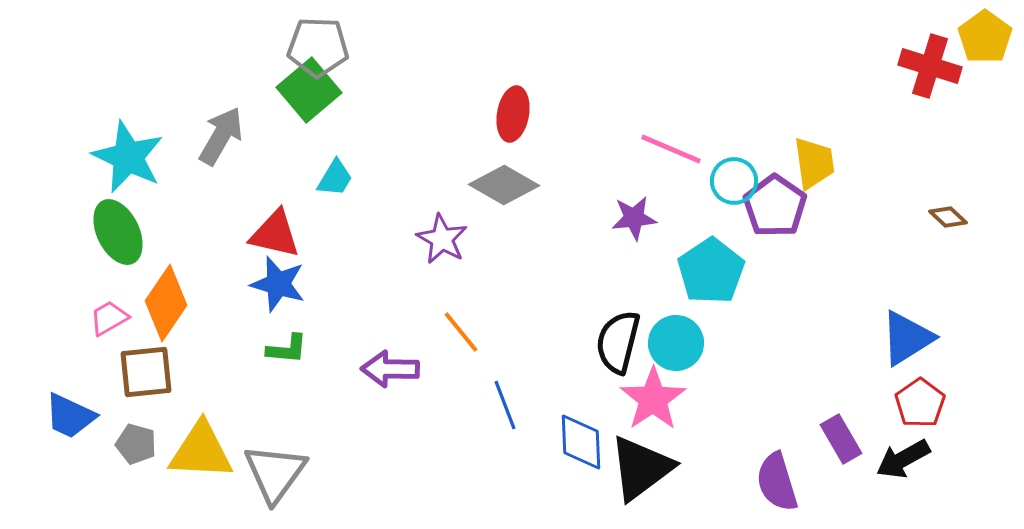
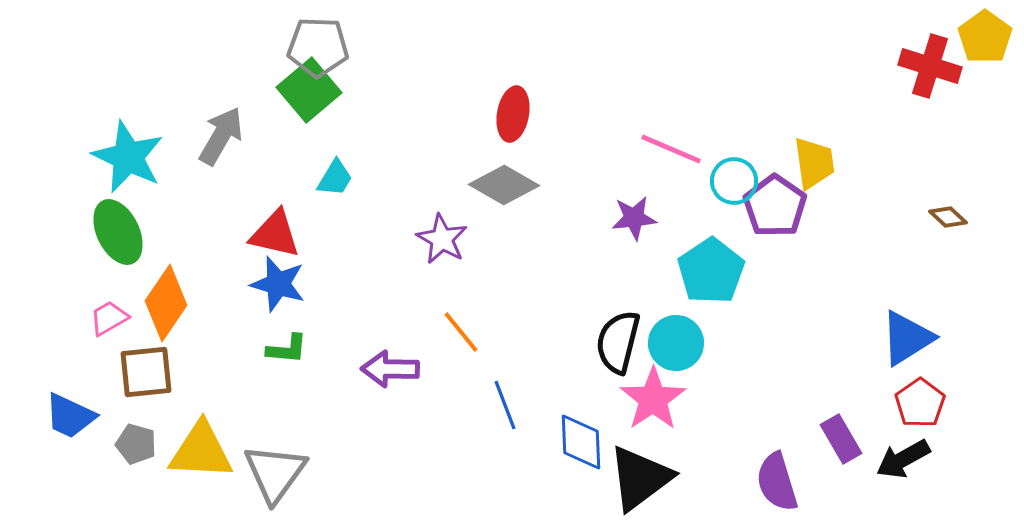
black triangle at (641, 468): moved 1 px left, 10 px down
